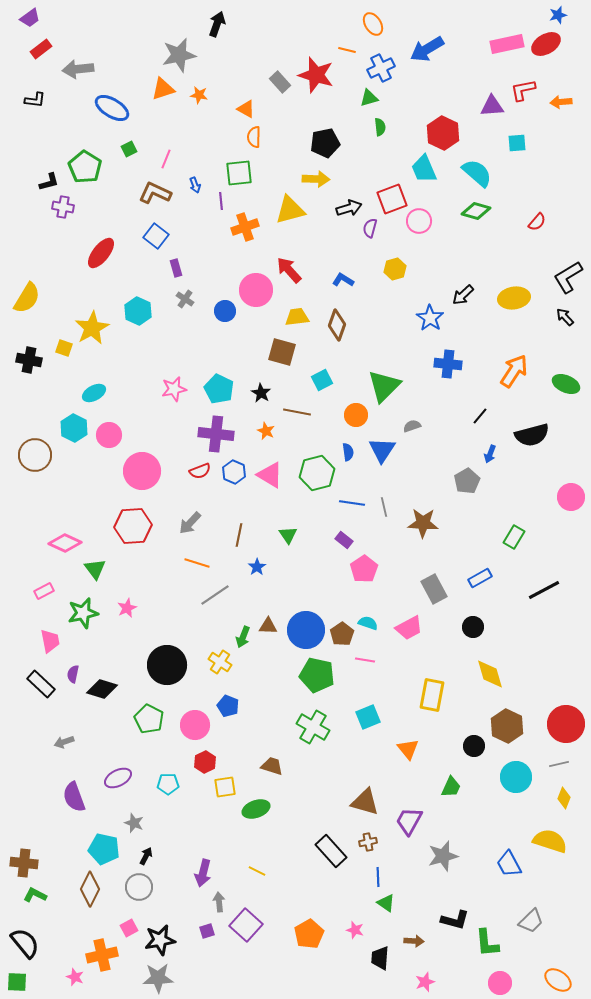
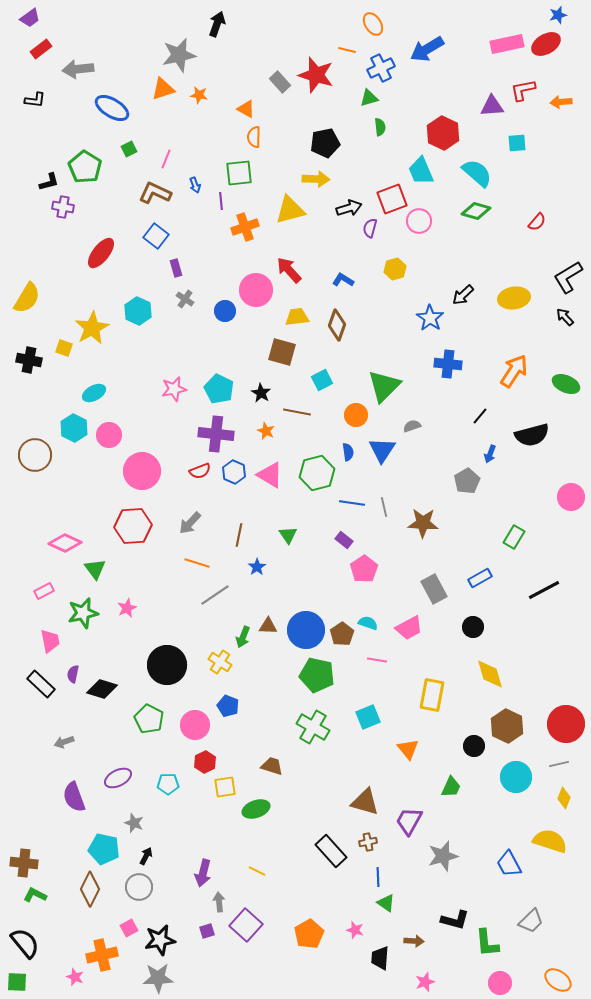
cyan trapezoid at (424, 169): moved 3 px left, 2 px down
pink line at (365, 660): moved 12 px right
